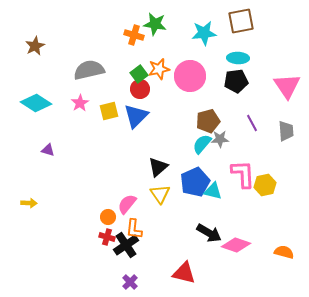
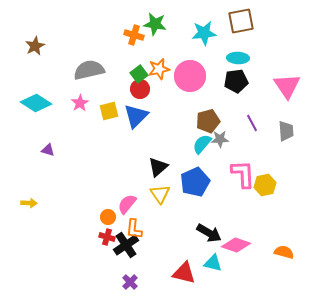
cyan triangle: moved 72 px down
